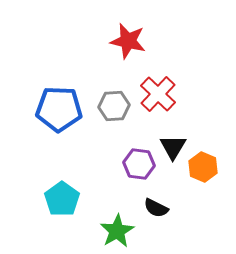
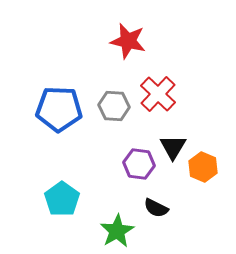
gray hexagon: rotated 8 degrees clockwise
